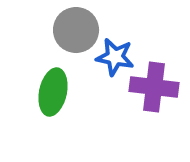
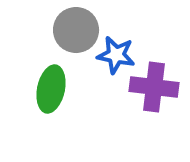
blue star: moved 1 px right, 2 px up
green ellipse: moved 2 px left, 3 px up
